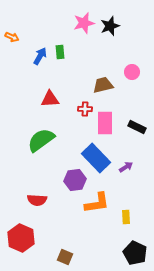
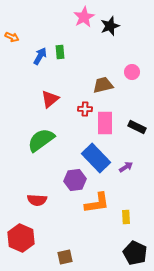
pink star: moved 6 px up; rotated 15 degrees counterclockwise
red triangle: rotated 36 degrees counterclockwise
brown square: rotated 35 degrees counterclockwise
